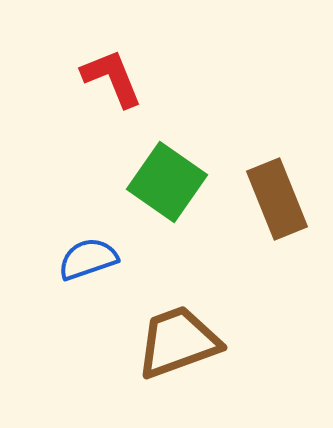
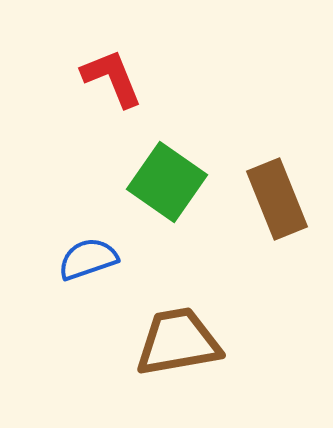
brown trapezoid: rotated 10 degrees clockwise
